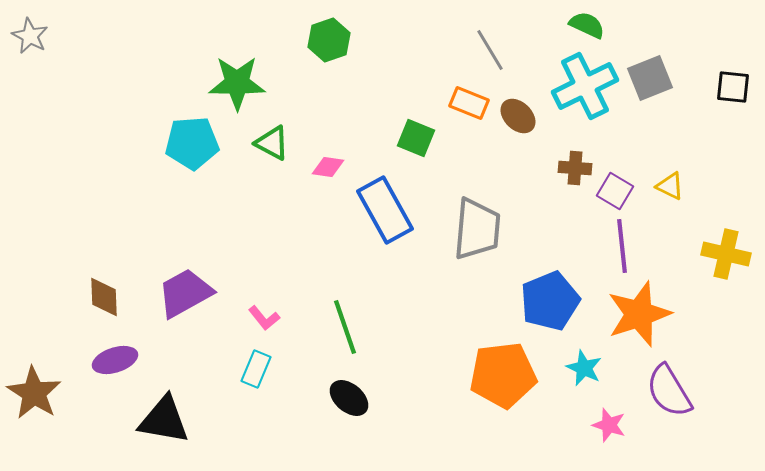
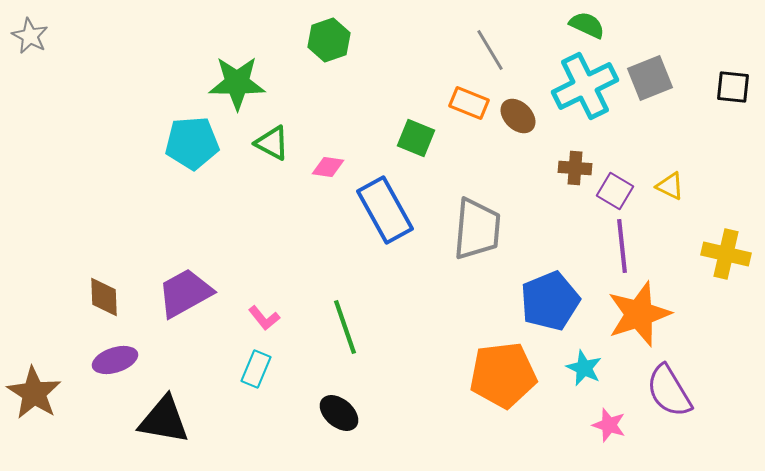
black ellipse: moved 10 px left, 15 px down
